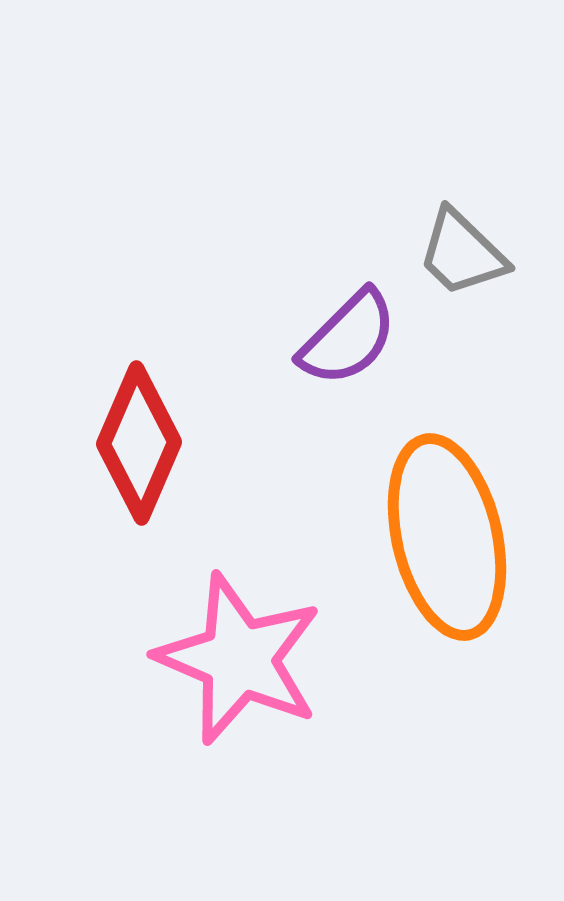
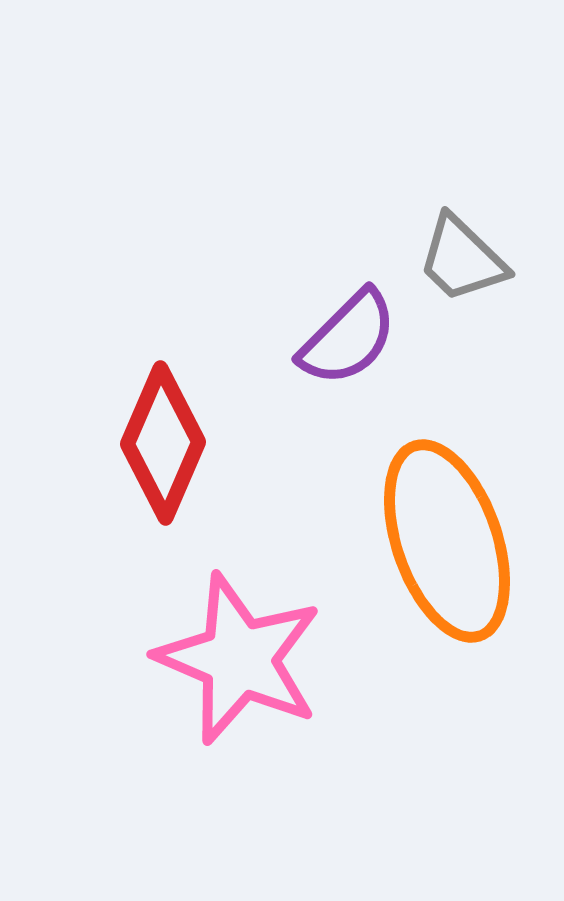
gray trapezoid: moved 6 px down
red diamond: moved 24 px right
orange ellipse: moved 4 px down; rotated 6 degrees counterclockwise
